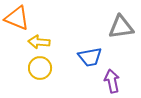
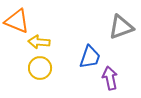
orange triangle: moved 3 px down
gray triangle: rotated 12 degrees counterclockwise
blue trapezoid: rotated 60 degrees counterclockwise
purple arrow: moved 2 px left, 3 px up
